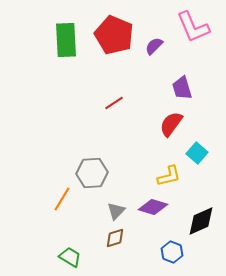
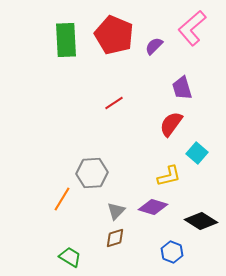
pink L-shape: moved 1 px left, 1 px down; rotated 72 degrees clockwise
black diamond: rotated 56 degrees clockwise
